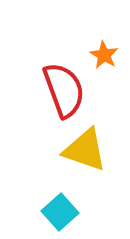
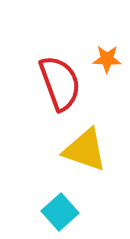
orange star: moved 3 px right, 4 px down; rotated 28 degrees counterclockwise
red semicircle: moved 4 px left, 7 px up
